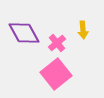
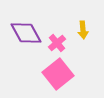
purple diamond: moved 2 px right
pink square: moved 2 px right
